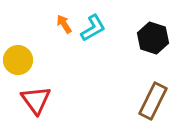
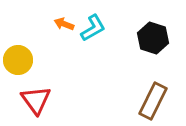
orange arrow: rotated 36 degrees counterclockwise
